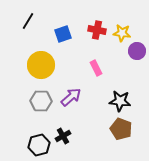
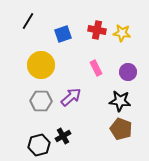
purple circle: moved 9 px left, 21 px down
